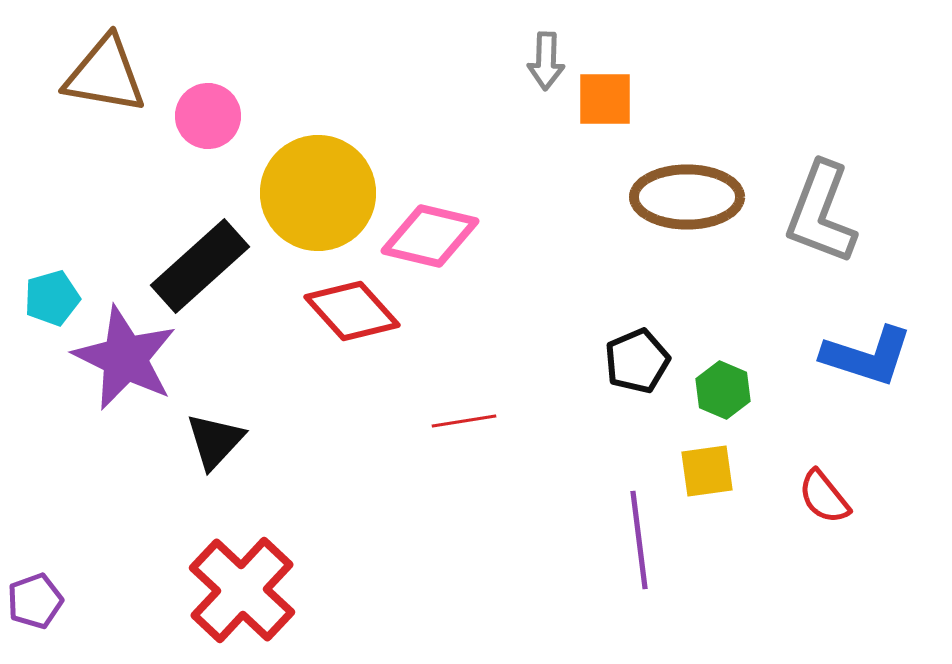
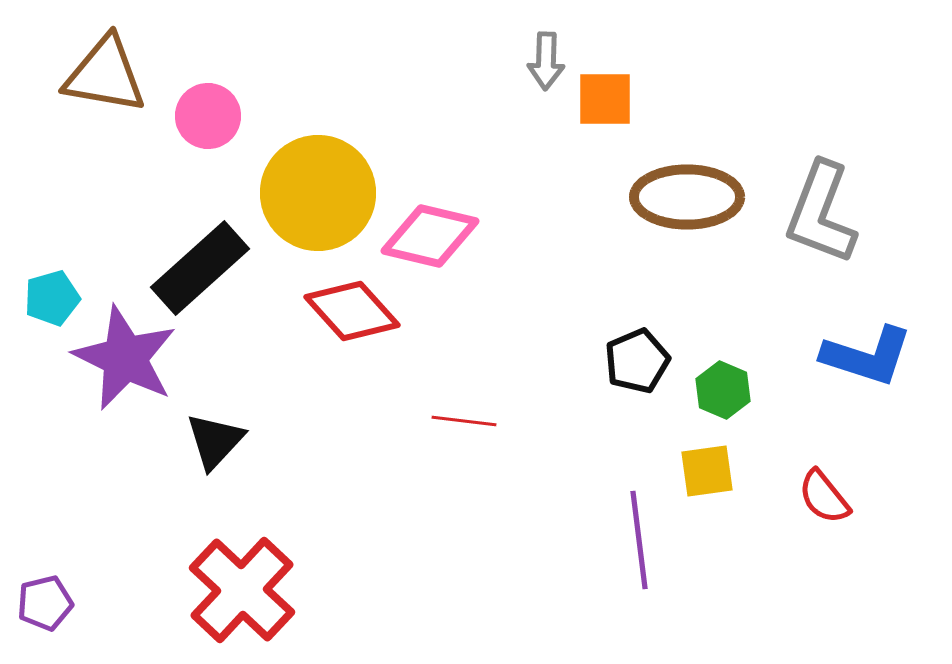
black rectangle: moved 2 px down
red line: rotated 16 degrees clockwise
purple pentagon: moved 10 px right, 2 px down; rotated 6 degrees clockwise
